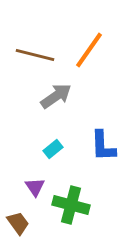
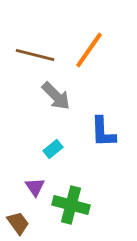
gray arrow: rotated 80 degrees clockwise
blue L-shape: moved 14 px up
